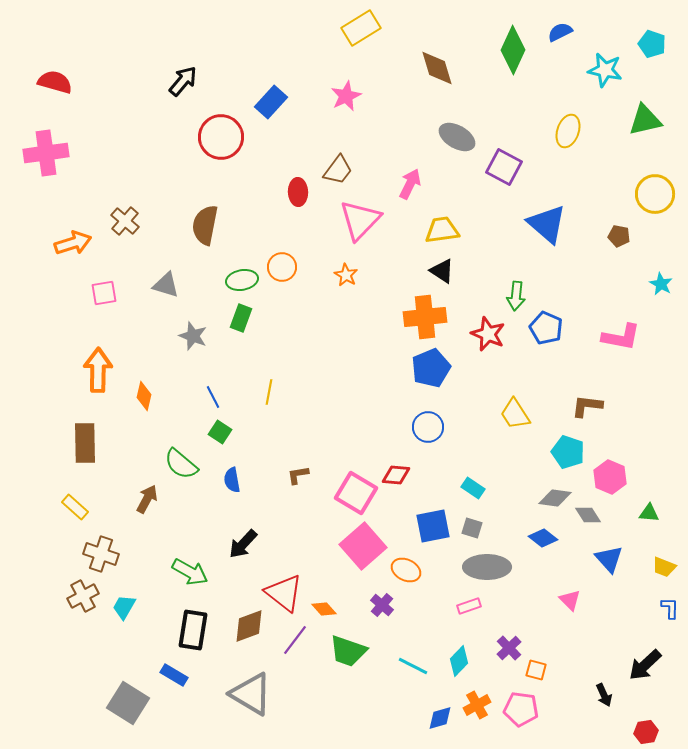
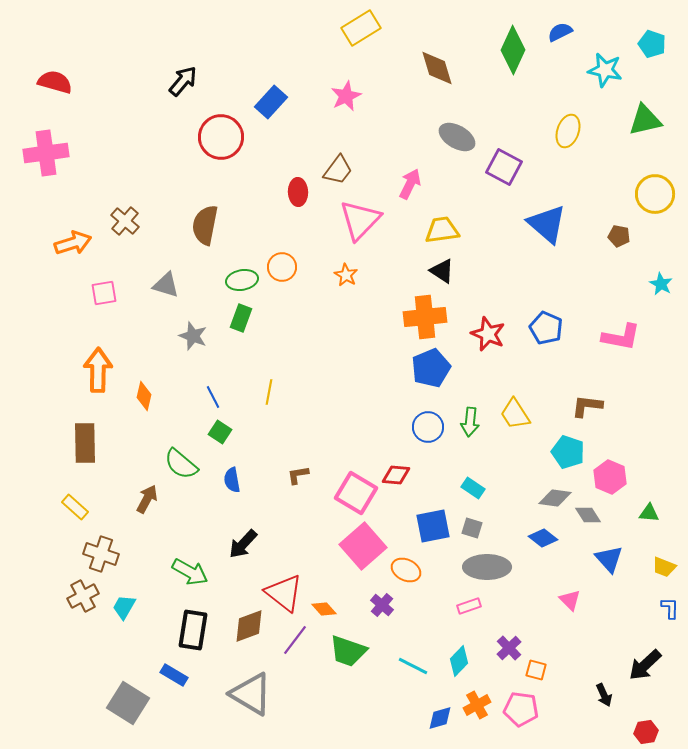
green arrow at (516, 296): moved 46 px left, 126 px down
